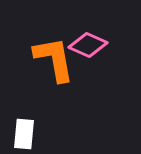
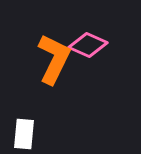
orange L-shape: rotated 36 degrees clockwise
